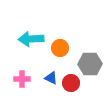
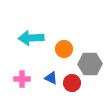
cyan arrow: moved 1 px up
orange circle: moved 4 px right, 1 px down
red circle: moved 1 px right
